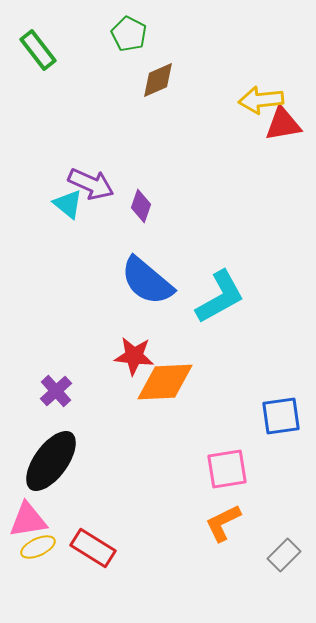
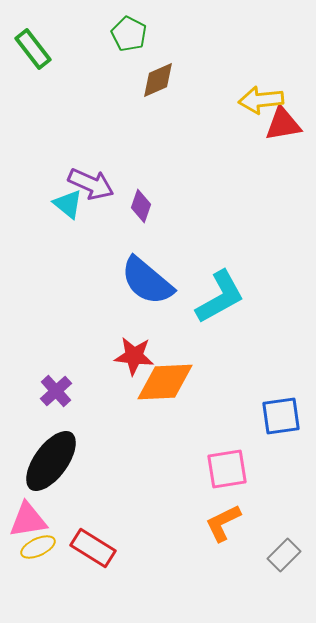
green rectangle: moved 5 px left, 1 px up
